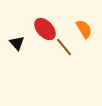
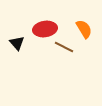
red ellipse: rotated 55 degrees counterclockwise
brown line: rotated 24 degrees counterclockwise
